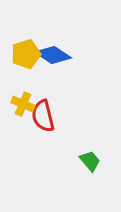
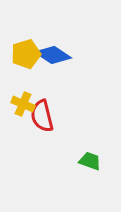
red semicircle: moved 1 px left
green trapezoid: rotated 30 degrees counterclockwise
